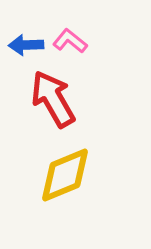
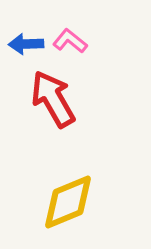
blue arrow: moved 1 px up
yellow diamond: moved 3 px right, 27 px down
